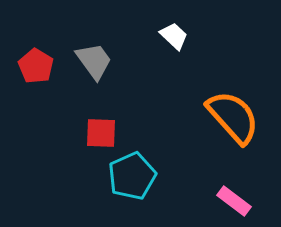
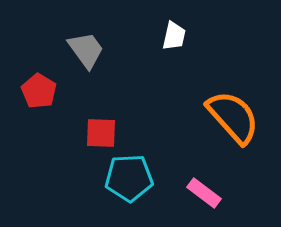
white trapezoid: rotated 60 degrees clockwise
gray trapezoid: moved 8 px left, 11 px up
red pentagon: moved 3 px right, 25 px down
cyan pentagon: moved 3 px left, 2 px down; rotated 21 degrees clockwise
pink rectangle: moved 30 px left, 8 px up
